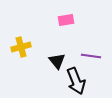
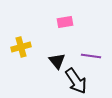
pink rectangle: moved 1 px left, 2 px down
black arrow: rotated 12 degrees counterclockwise
